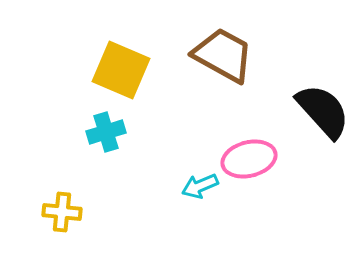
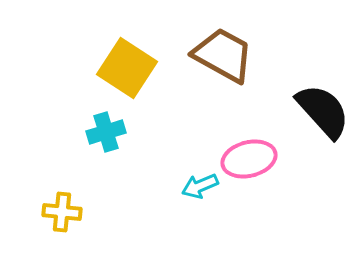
yellow square: moved 6 px right, 2 px up; rotated 10 degrees clockwise
